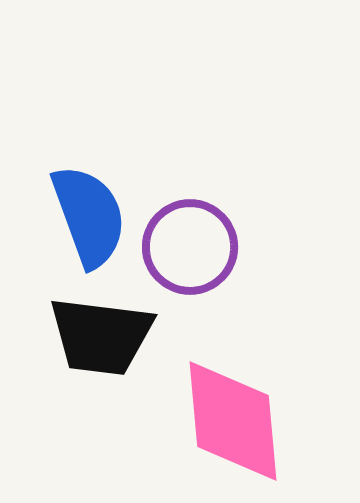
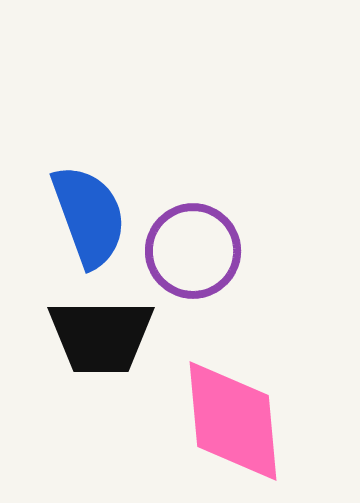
purple circle: moved 3 px right, 4 px down
black trapezoid: rotated 7 degrees counterclockwise
